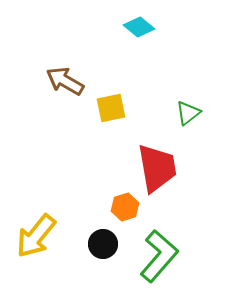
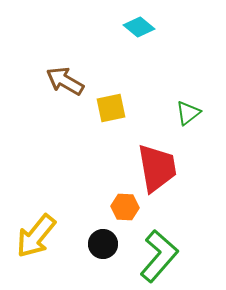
orange hexagon: rotated 20 degrees clockwise
